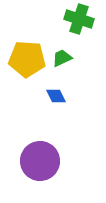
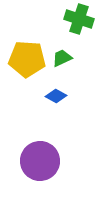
blue diamond: rotated 35 degrees counterclockwise
